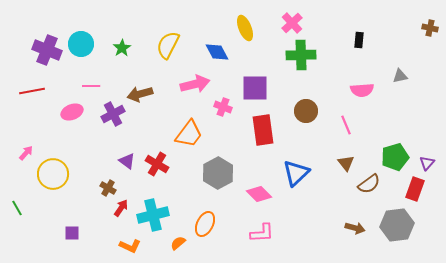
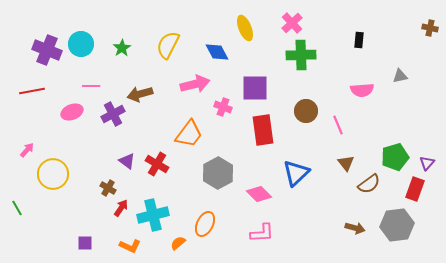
pink line at (346, 125): moved 8 px left
pink arrow at (26, 153): moved 1 px right, 3 px up
purple square at (72, 233): moved 13 px right, 10 px down
